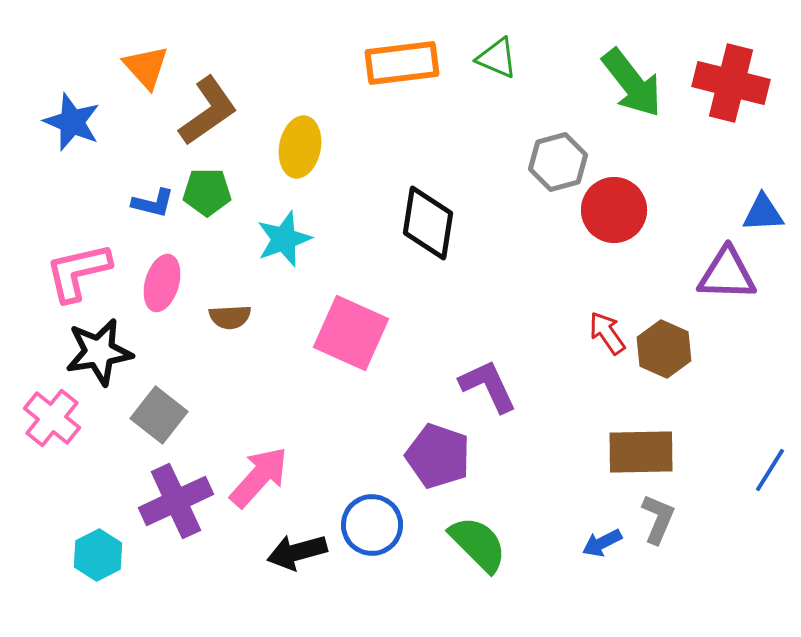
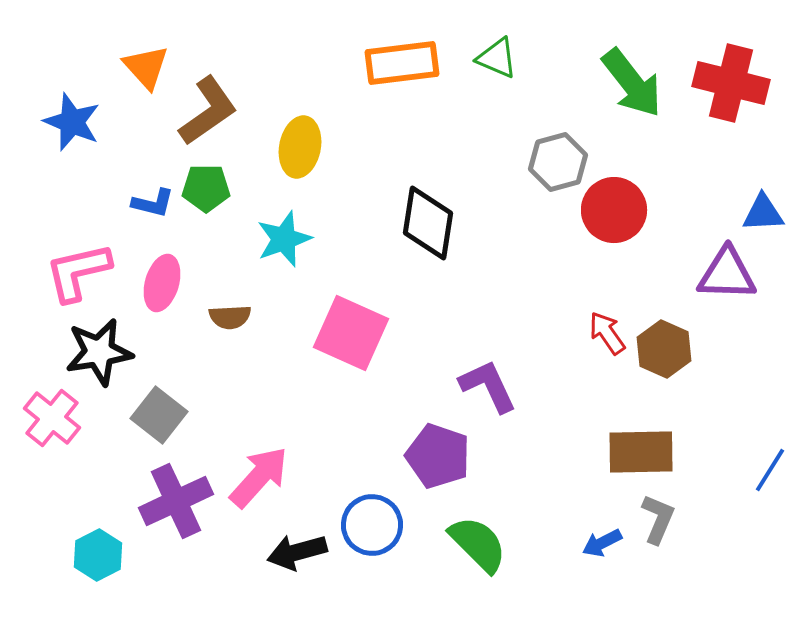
green pentagon: moved 1 px left, 4 px up
